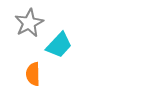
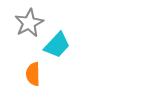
cyan trapezoid: moved 2 px left
